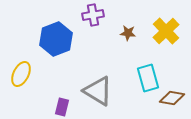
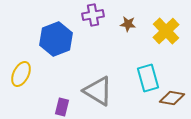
brown star: moved 9 px up
